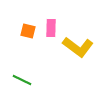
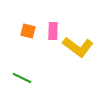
pink rectangle: moved 2 px right, 3 px down
green line: moved 2 px up
